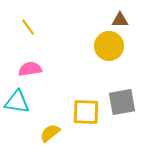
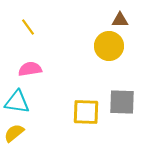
gray square: rotated 12 degrees clockwise
yellow semicircle: moved 36 px left
